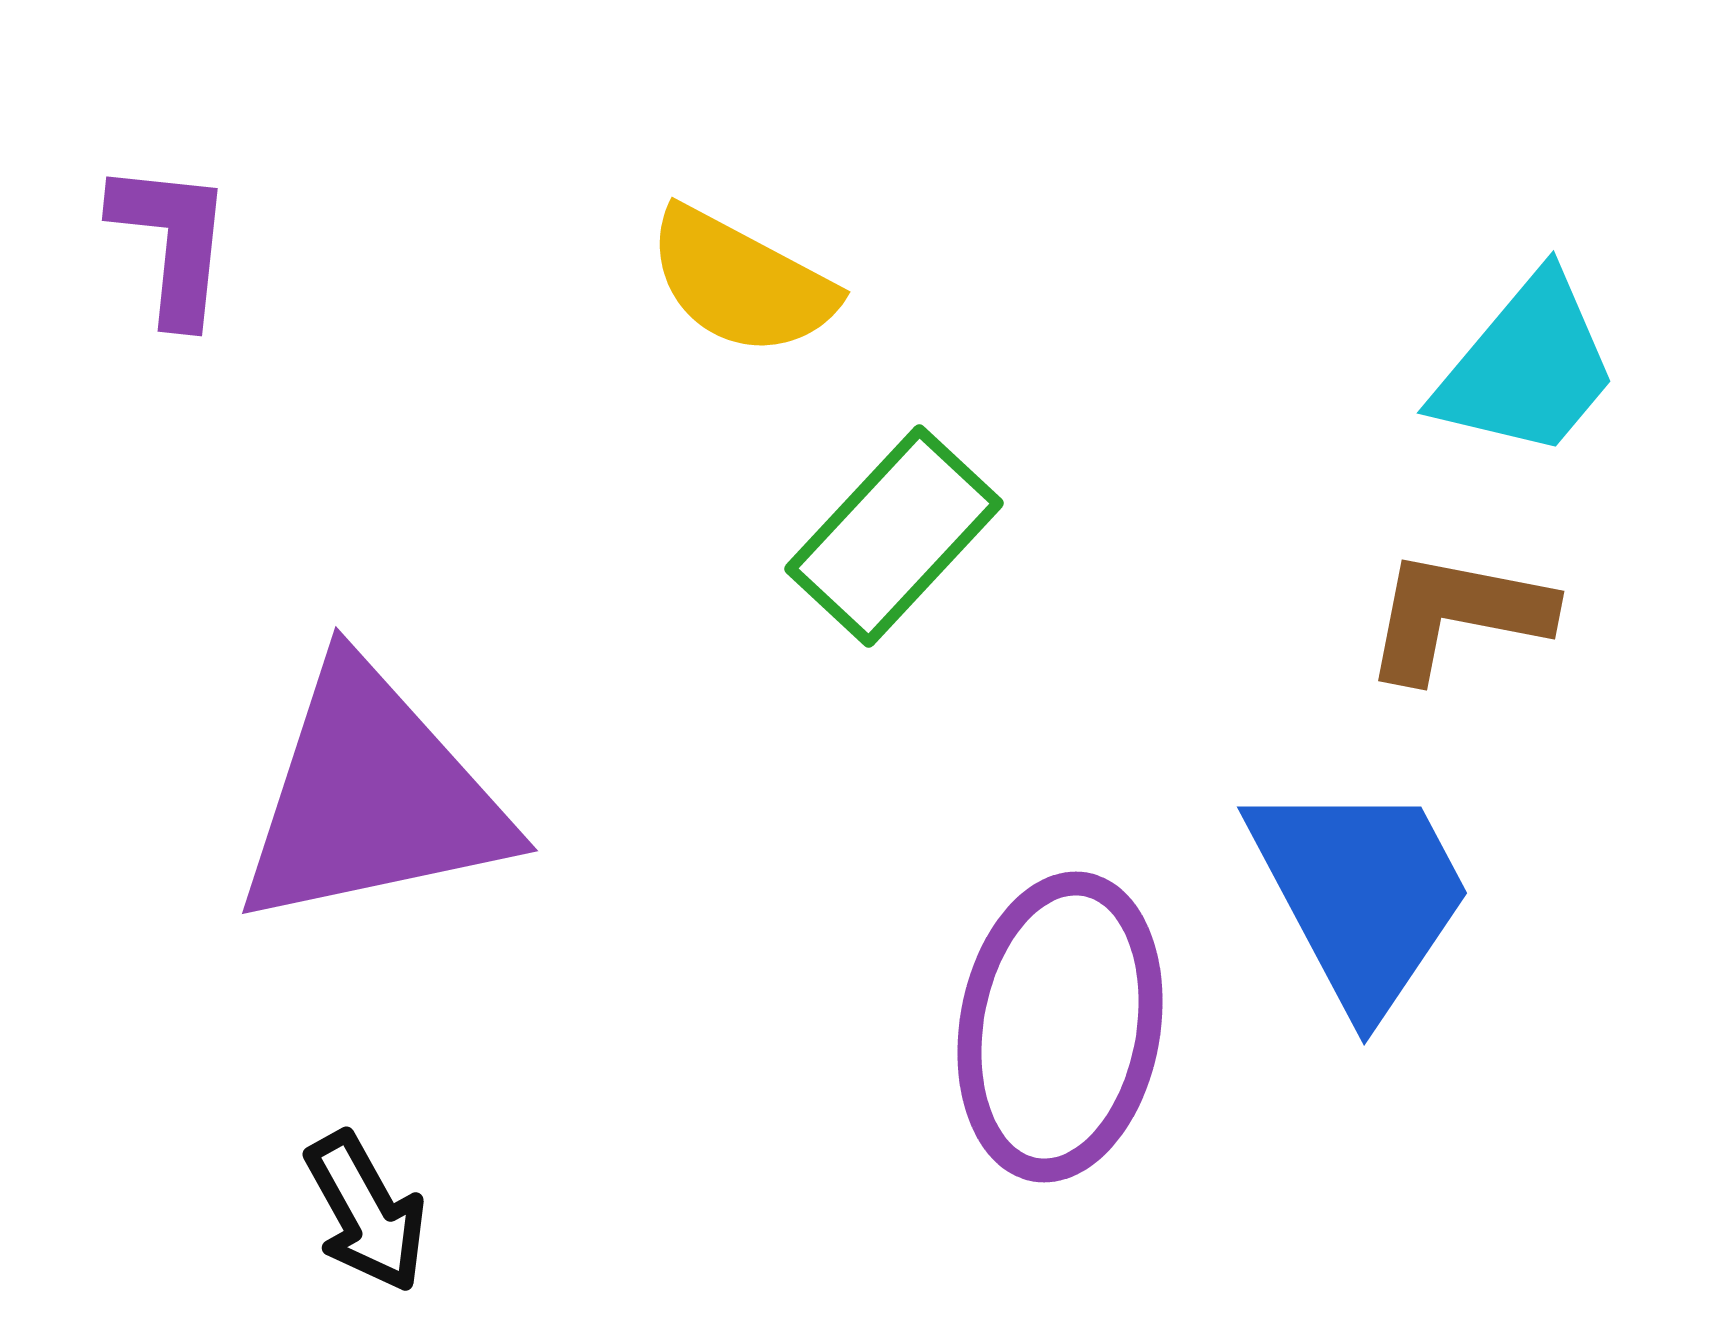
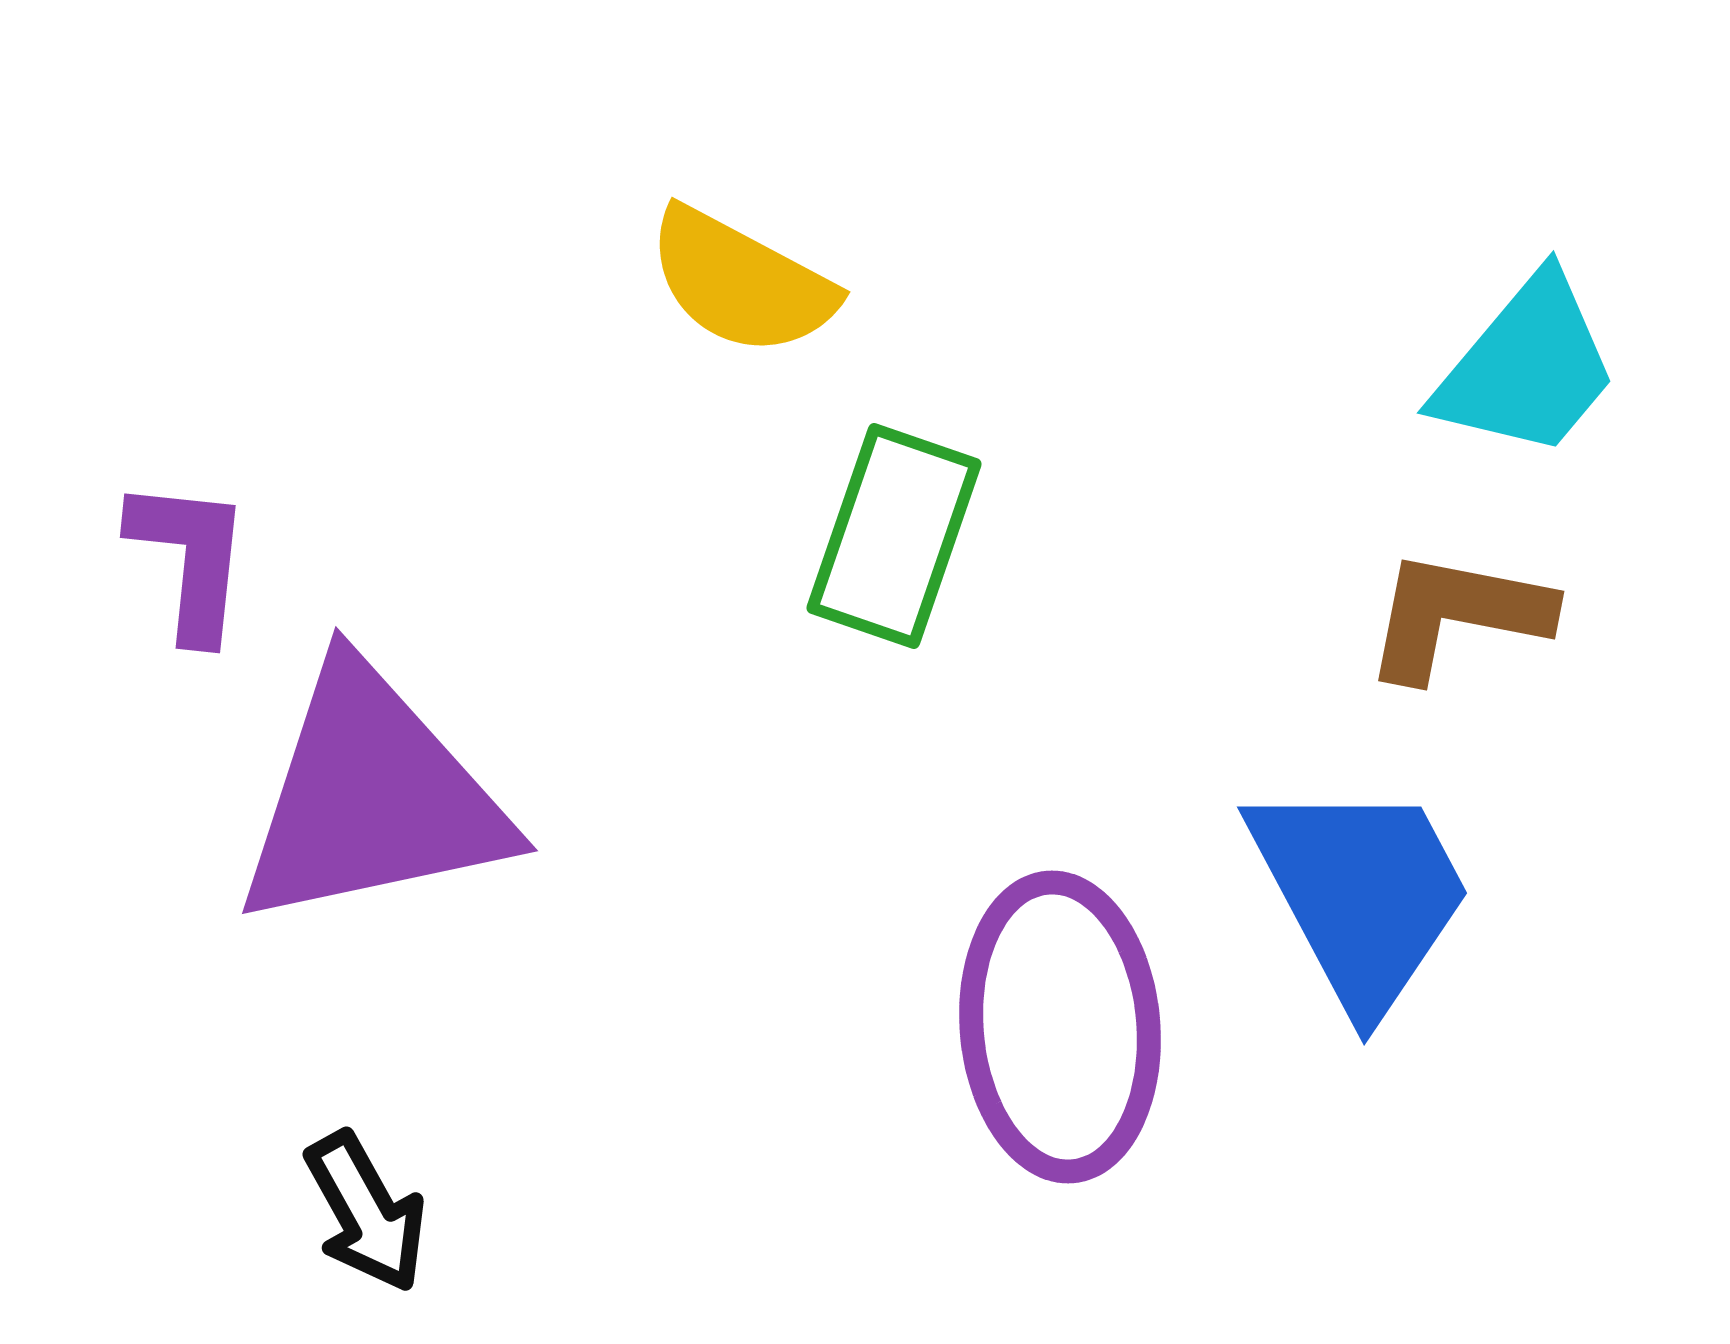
purple L-shape: moved 18 px right, 317 px down
green rectangle: rotated 24 degrees counterclockwise
purple ellipse: rotated 15 degrees counterclockwise
